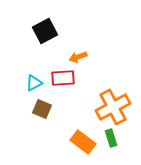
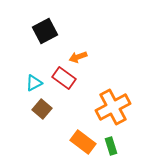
red rectangle: moved 1 px right; rotated 40 degrees clockwise
brown square: rotated 18 degrees clockwise
green rectangle: moved 8 px down
